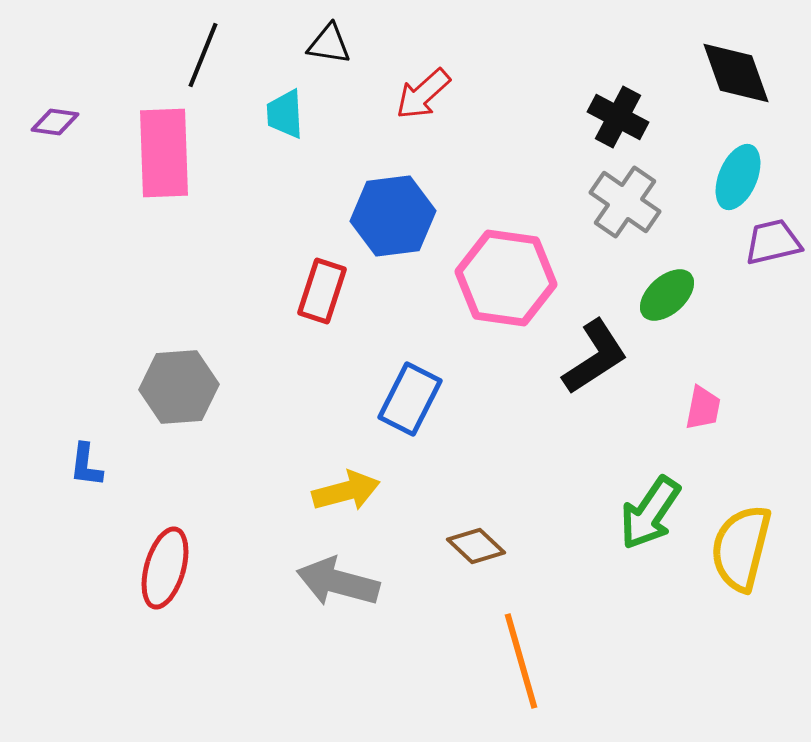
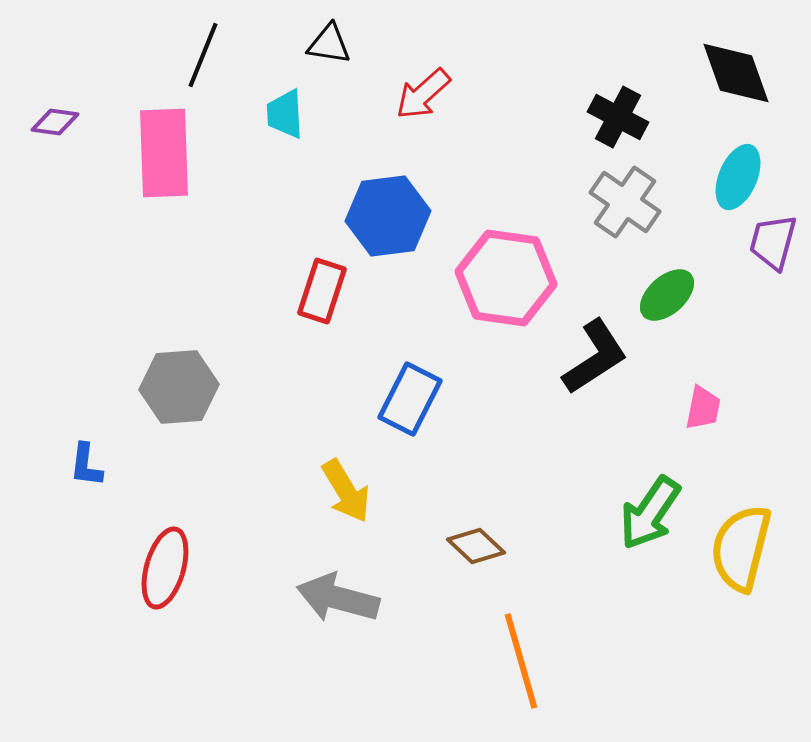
blue hexagon: moved 5 px left
purple trapezoid: rotated 62 degrees counterclockwise
yellow arrow: rotated 74 degrees clockwise
gray arrow: moved 16 px down
